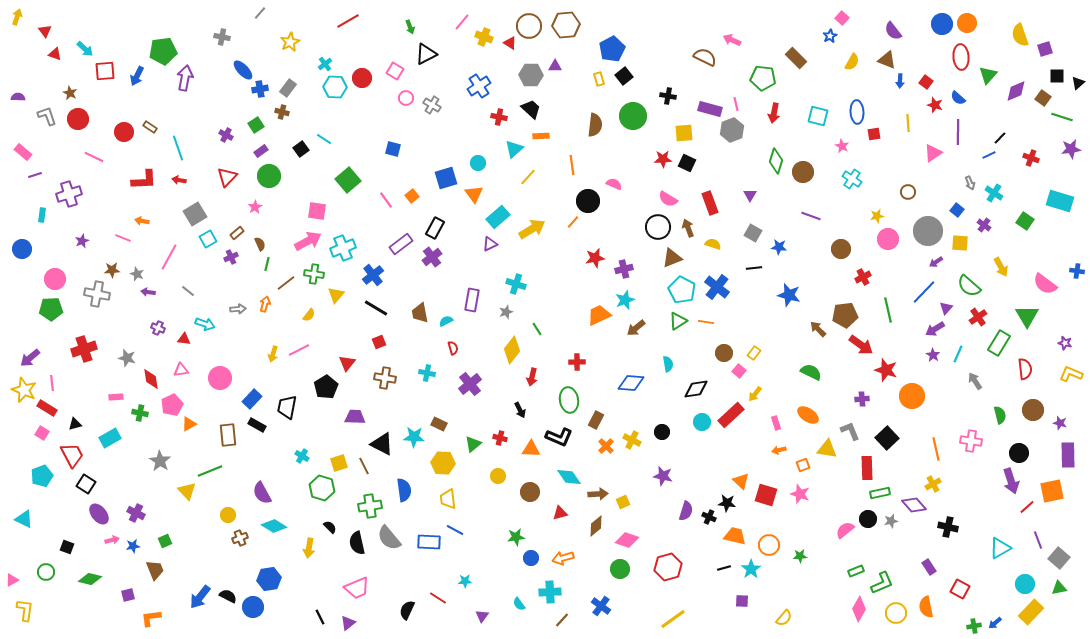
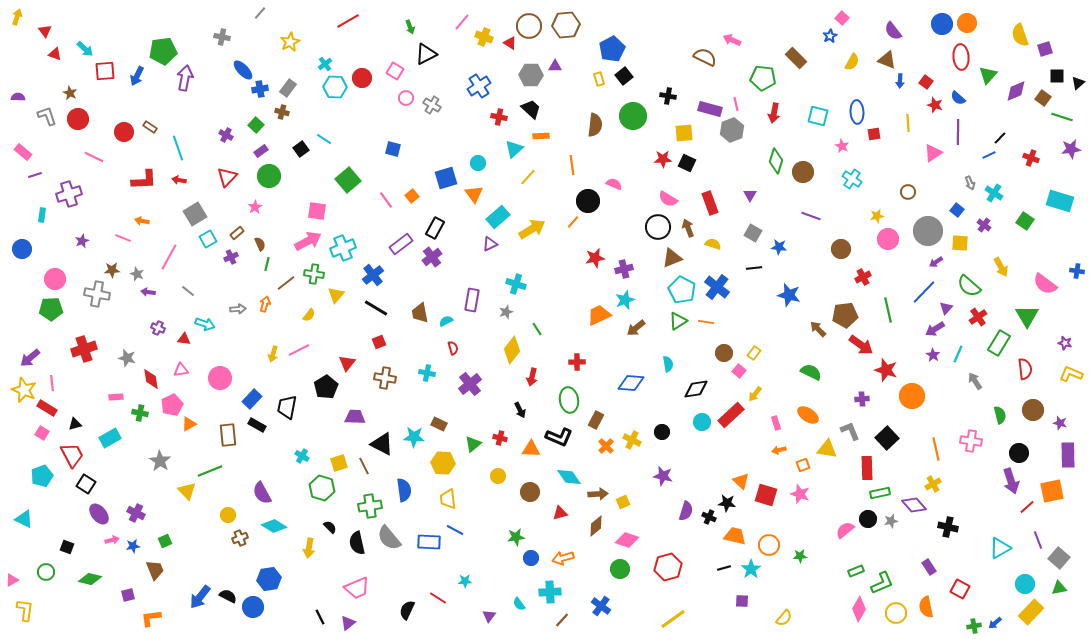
green square at (256, 125): rotated 14 degrees counterclockwise
purple triangle at (482, 616): moved 7 px right
